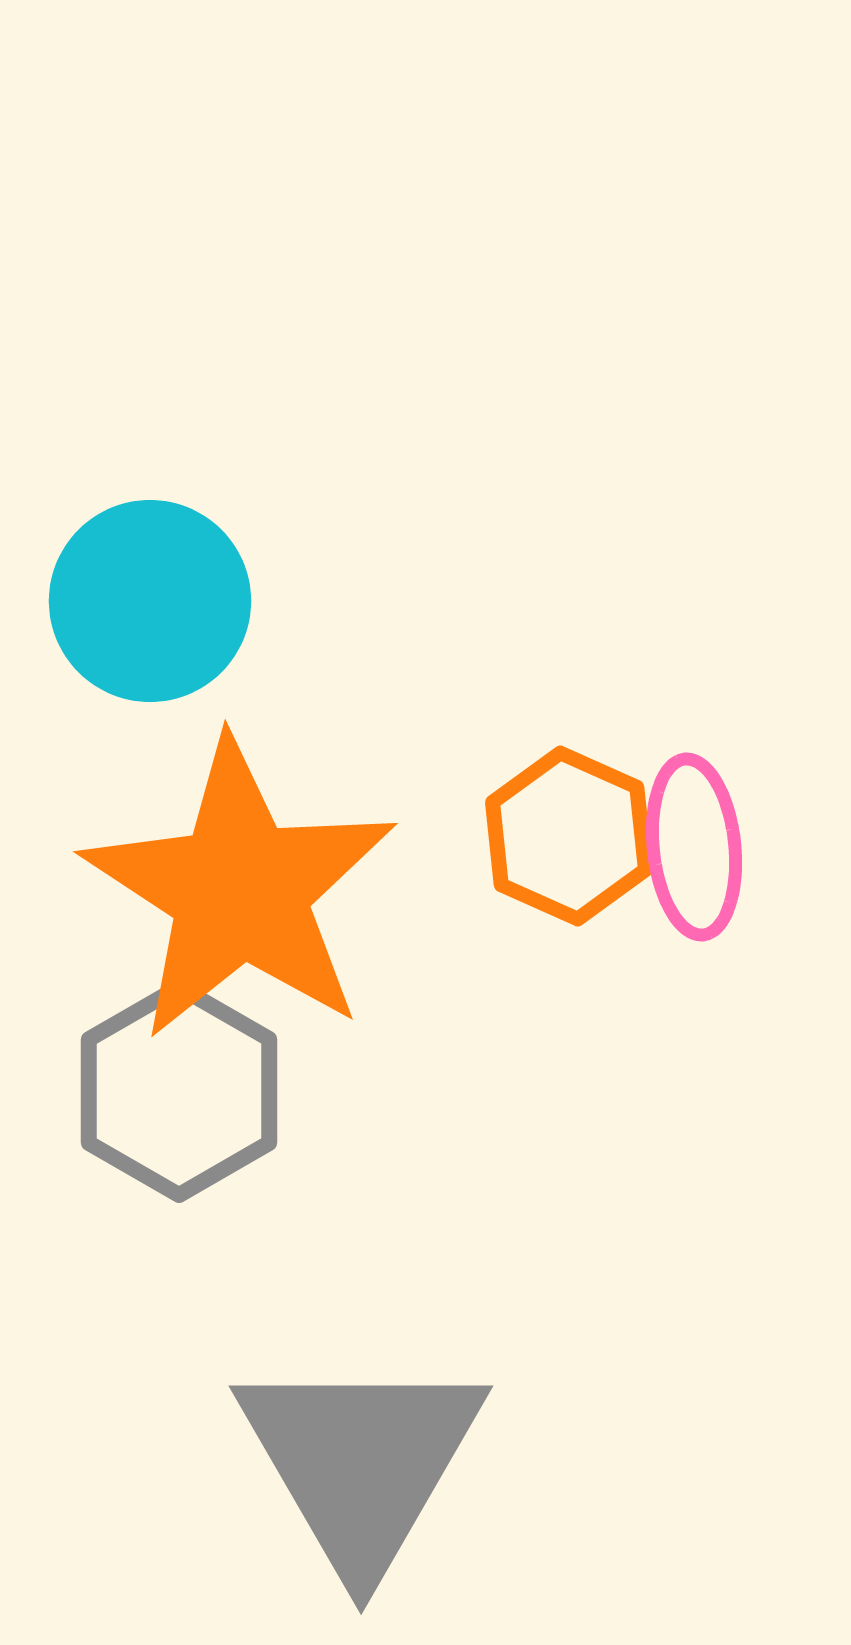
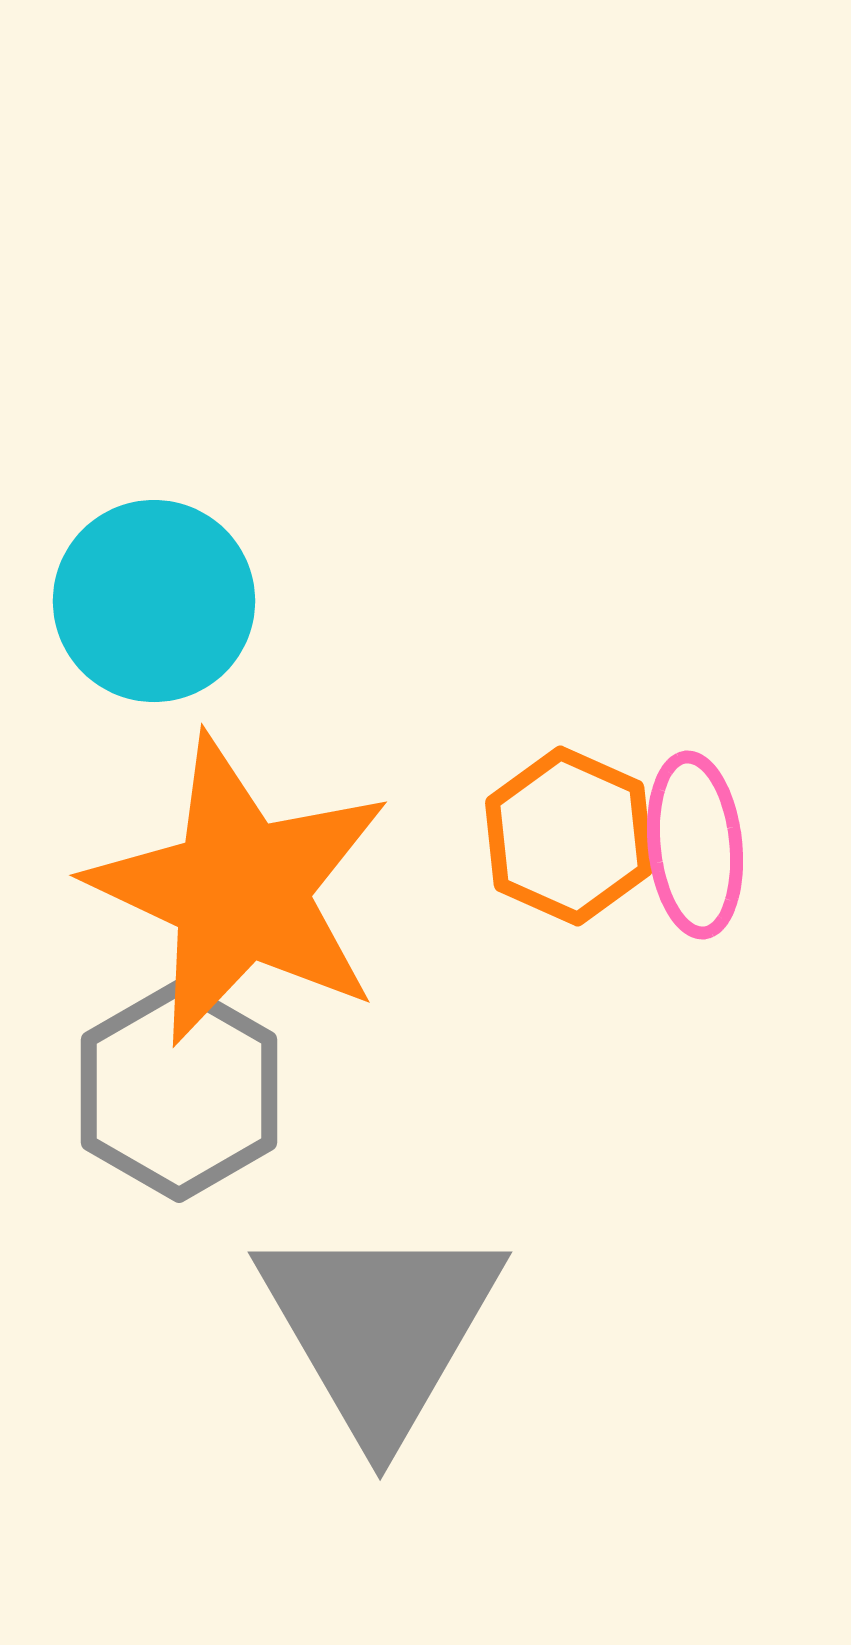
cyan circle: moved 4 px right
pink ellipse: moved 1 px right, 2 px up
orange star: rotated 8 degrees counterclockwise
gray triangle: moved 19 px right, 134 px up
